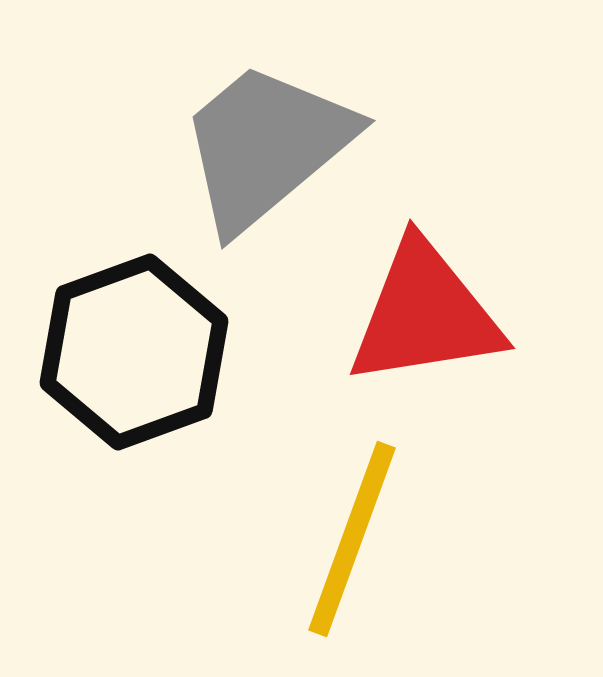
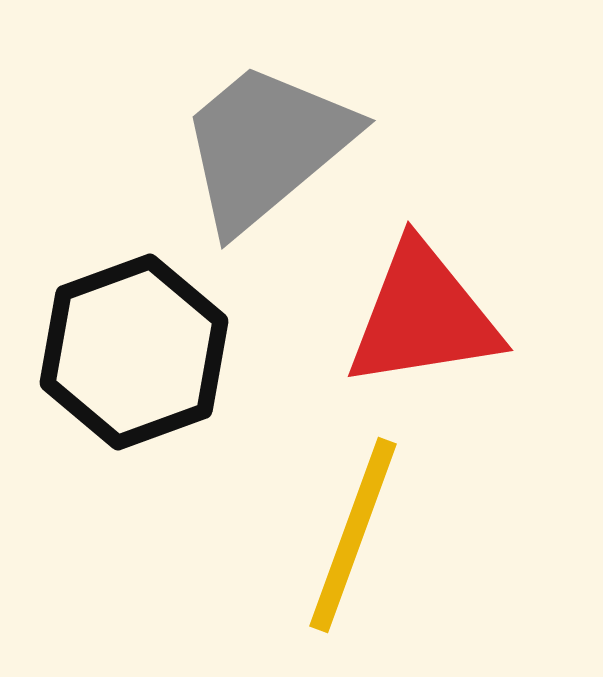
red triangle: moved 2 px left, 2 px down
yellow line: moved 1 px right, 4 px up
